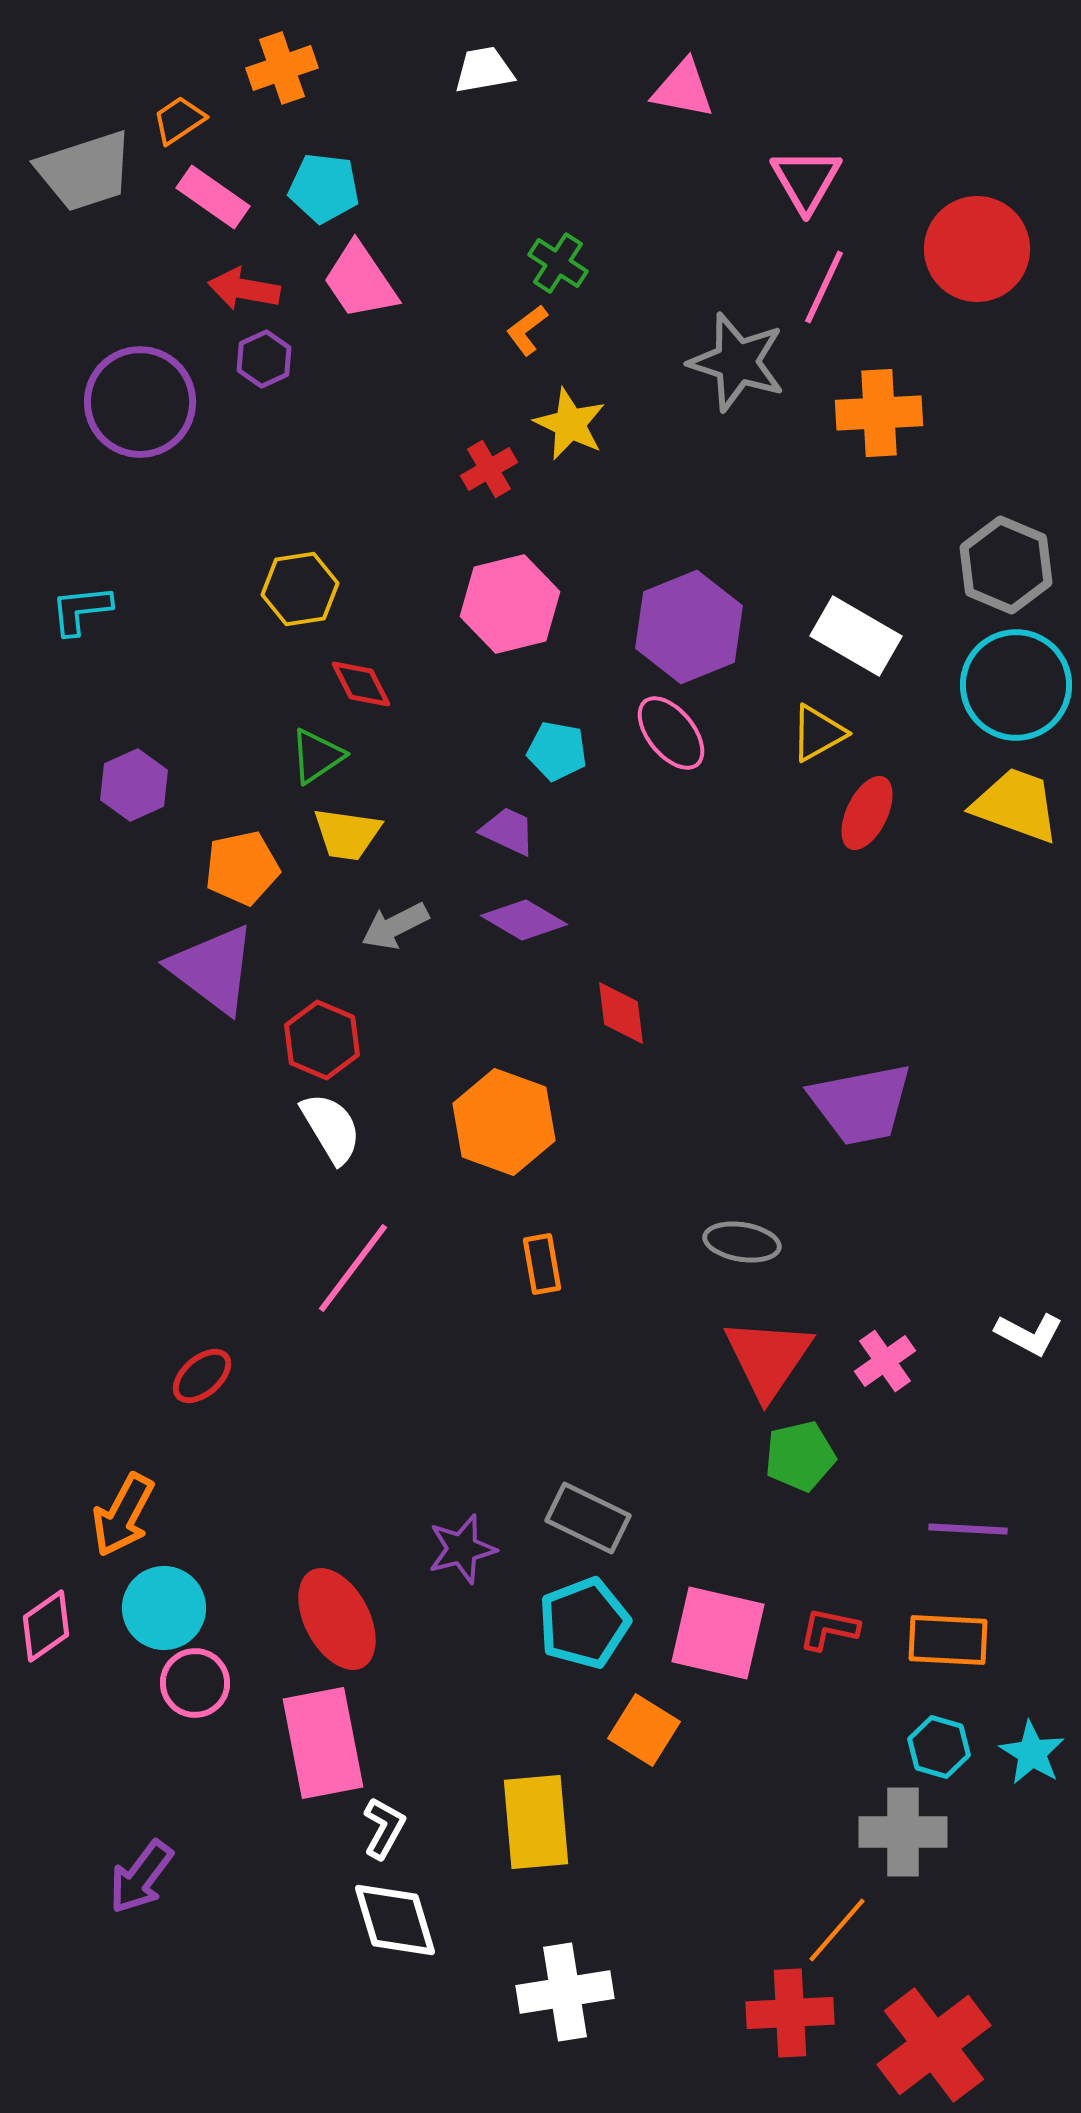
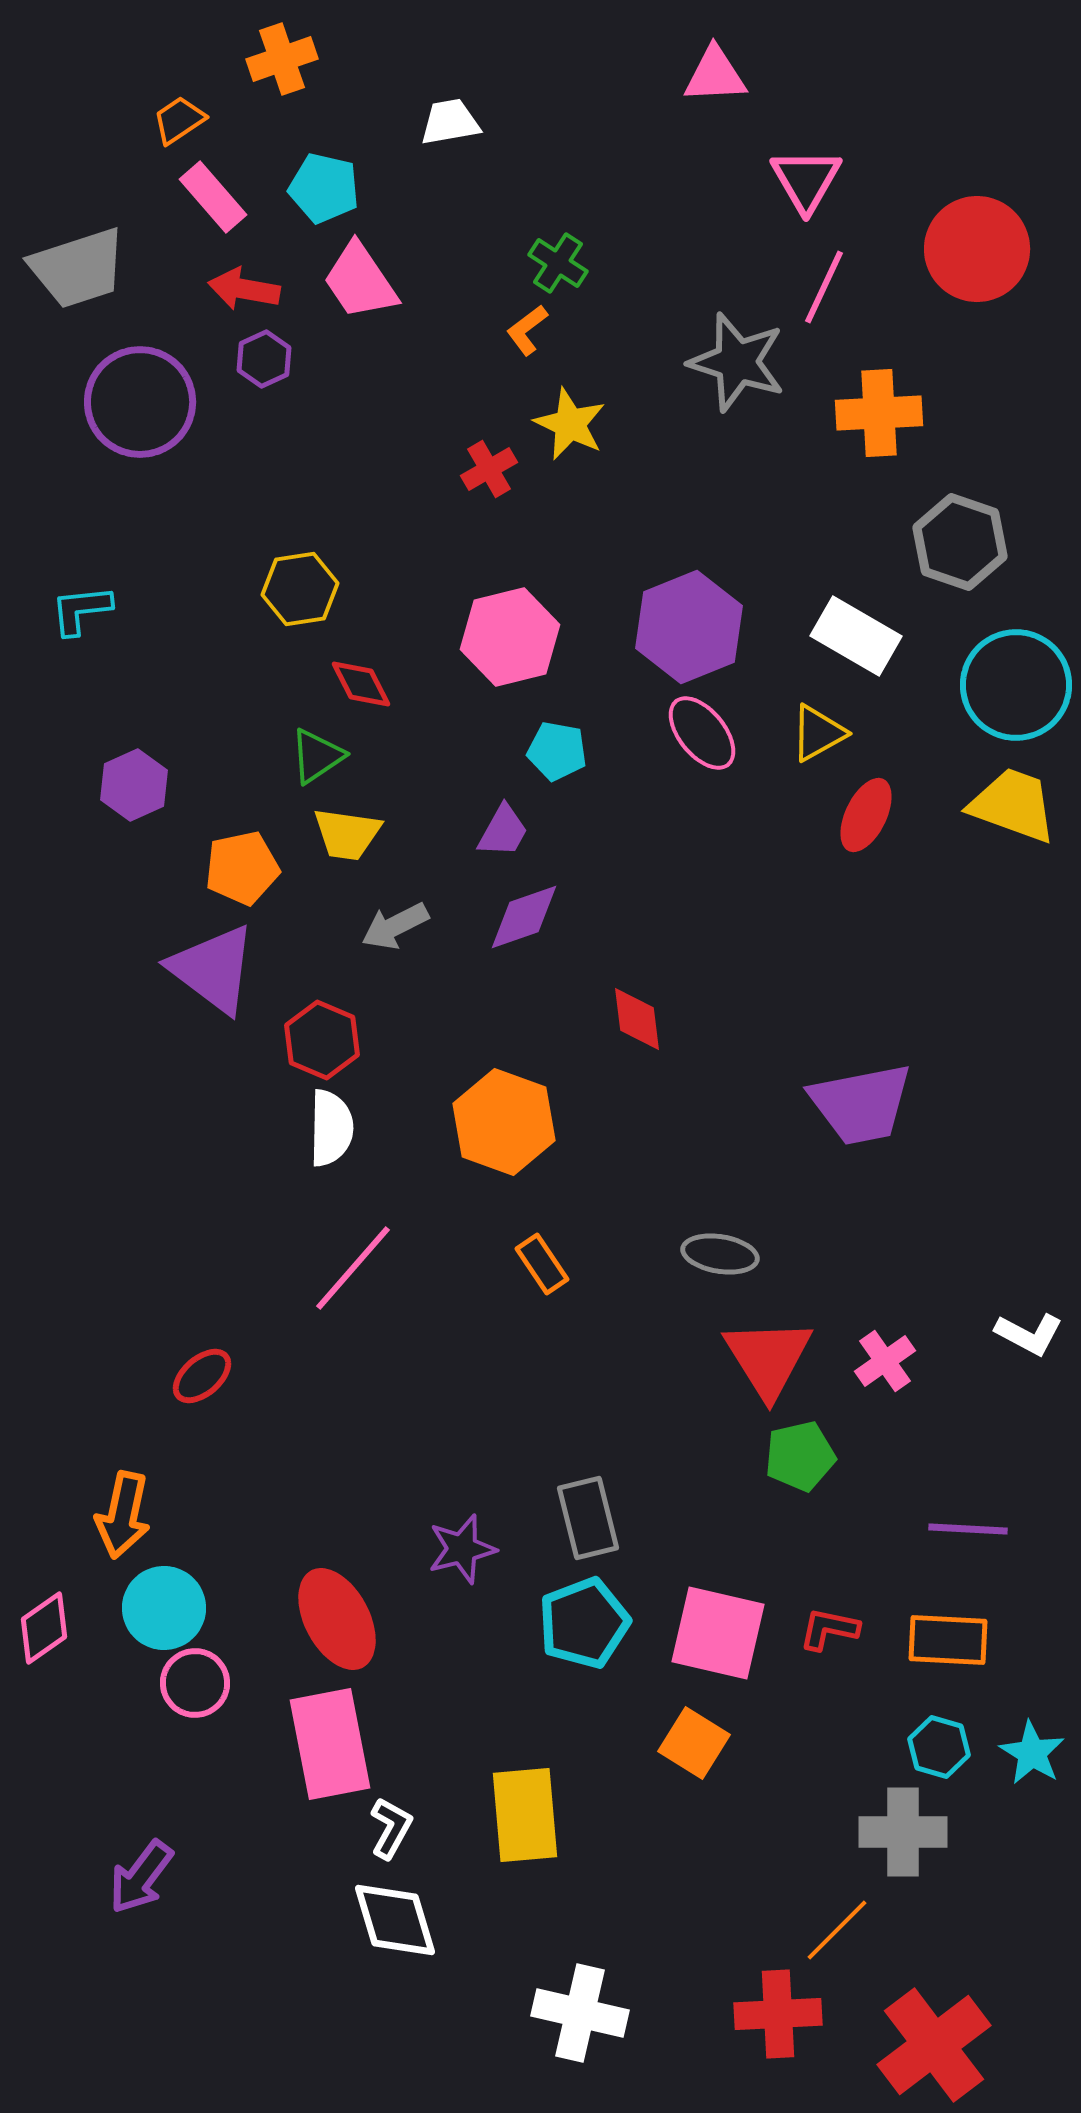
orange cross at (282, 68): moved 9 px up
white trapezoid at (484, 70): moved 34 px left, 52 px down
pink triangle at (683, 89): moved 32 px right, 14 px up; rotated 14 degrees counterclockwise
gray trapezoid at (85, 171): moved 7 px left, 97 px down
cyan pentagon at (324, 188): rotated 6 degrees clockwise
pink rectangle at (213, 197): rotated 14 degrees clockwise
gray hexagon at (1006, 565): moved 46 px left, 23 px up; rotated 4 degrees counterclockwise
pink hexagon at (510, 604): moved 33 px down
pink ellipse at (671, 733): moved 31 px right
yellow trapezoid at (1016, 805): moved 3 px left
red ellipse at (867, 813): moved 1 px left, 2 px down
purple trapezoid at (508, 831): moved 5 px left; rotated 94 degrees clockwise
purple diamond at (524, 920): moved 3 px up; rotated 50 degrees counterclockwise
red diamond at (621, 1013): moved 16 px right, 6 px down
white semicircle at (331, 1128): rotated 32 degrees clockwise
gray ellipse at (742, 1242): moved 22 px left, 12 px down
orange rectangle at (542, 1264): rotated 24 degrees counterclockwise
pink line at (353, 1268): rotated 4 degrees clockwise
red triangle at (768, 1358): rotated 6 degrees counterclockwise
orange arrow at (123, 1515): rotated 16 degrees counterclockwise
gray rectangle at (588, 1518): rotated 50 degrees clockwise
pink diamond at (46, 1626): moved 2 px left, 2 px down
orange square at (644, 1730): moved 50 px right, 13 px down
pink rectangle at (323, 1743): moved 7 px right, 1 px down
yellow rectangle at (536, 1822): moved 11 px left, 7 px up
white L-shape at (384, 1828): moved 7 px right
orange line at (837, 1930): rotated 4 degrees clockwise
white cross at (565, 1992): moved 15 px right, 21 px down; rotated 22 degrees clockwise
red cross at (790, 2013): moved 12 px left, 1 px down
